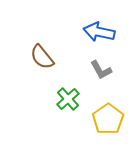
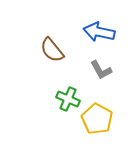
brown semicircle: moved 10 px right, 7 px up
green cross: rotated 25 degrees counterclockwise
yellow pentagon: moved 11 px left; rotated 8 degrees counterclockwise
